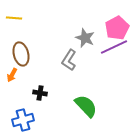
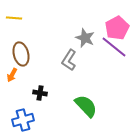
purple line: rotated 64 degrees clockwise
